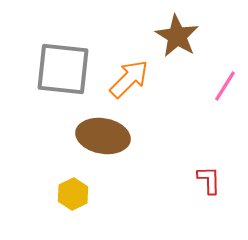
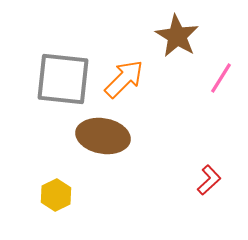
gray square: moved 10 px down
orange arrow: moved 5 px left
pink line: moved 4 px left, 8 px up
red L-shape: rotated 48 degrees clockwise
yellow hexagon: moved 17 px left, 1 px down
